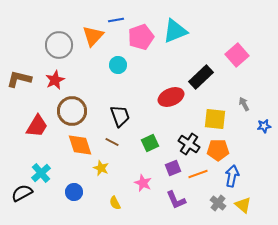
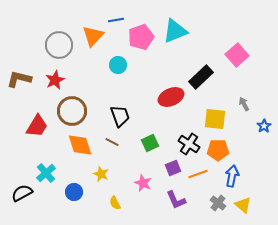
blue star: rotated 24 degrees counterclockwise
yellow star: moved 6 px down
cyan cross: moved 5 px right
